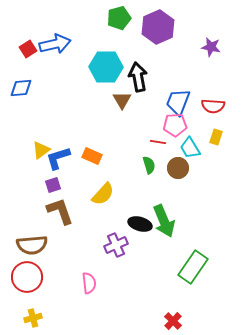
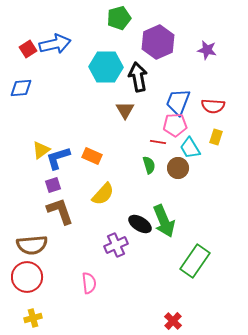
purple hexagon: moved 15 px down
purple star: moved 4 px left, 3 px down
brown triangle: moved 3 px right, 10 px down
black ellipse: rotated 15 degrees clockwise
green rectangle: moved 2 px right, 6 px up
